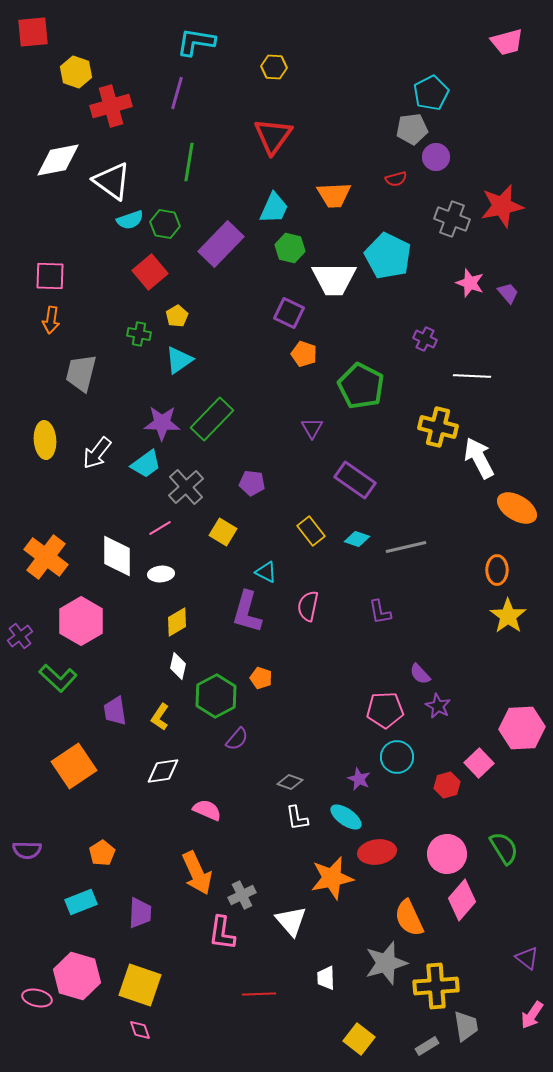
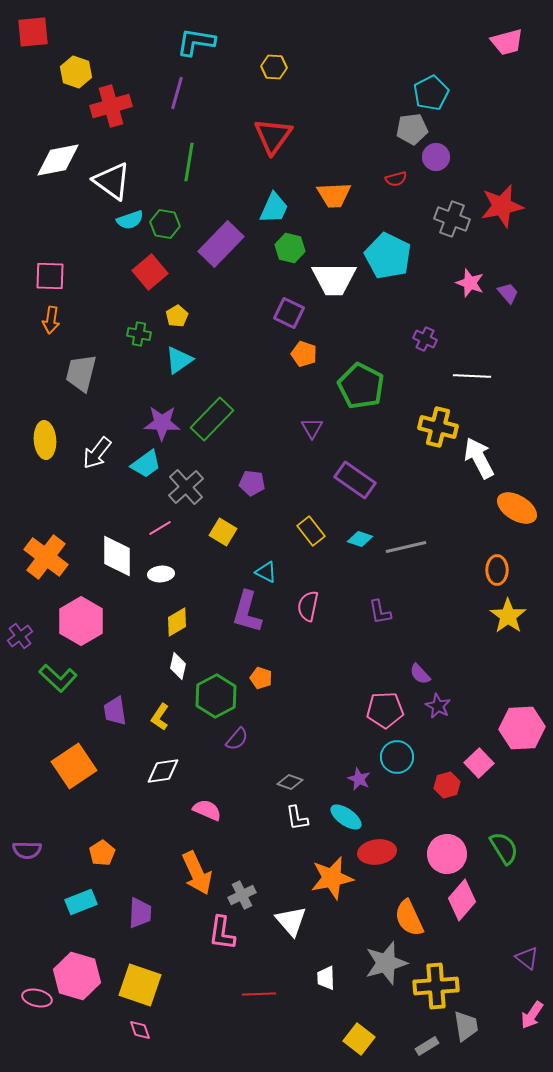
cyan diamond at (357, 539): moved 3 px right
